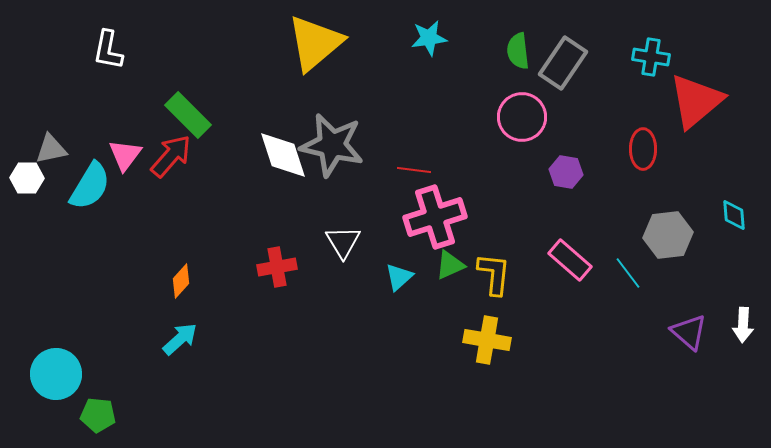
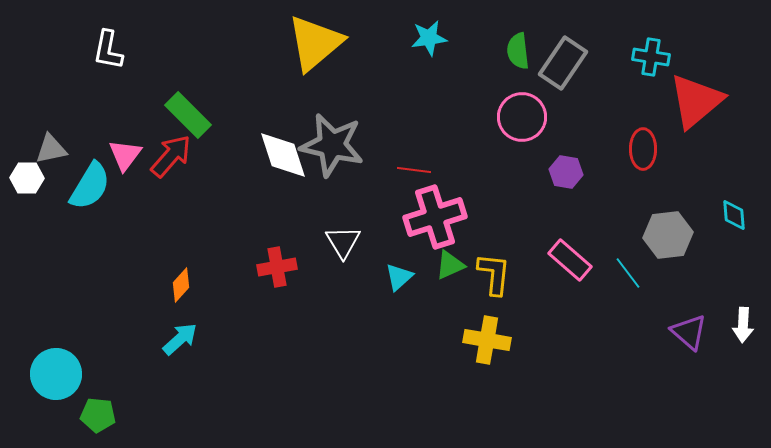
orange diamond: moved 4 px down
